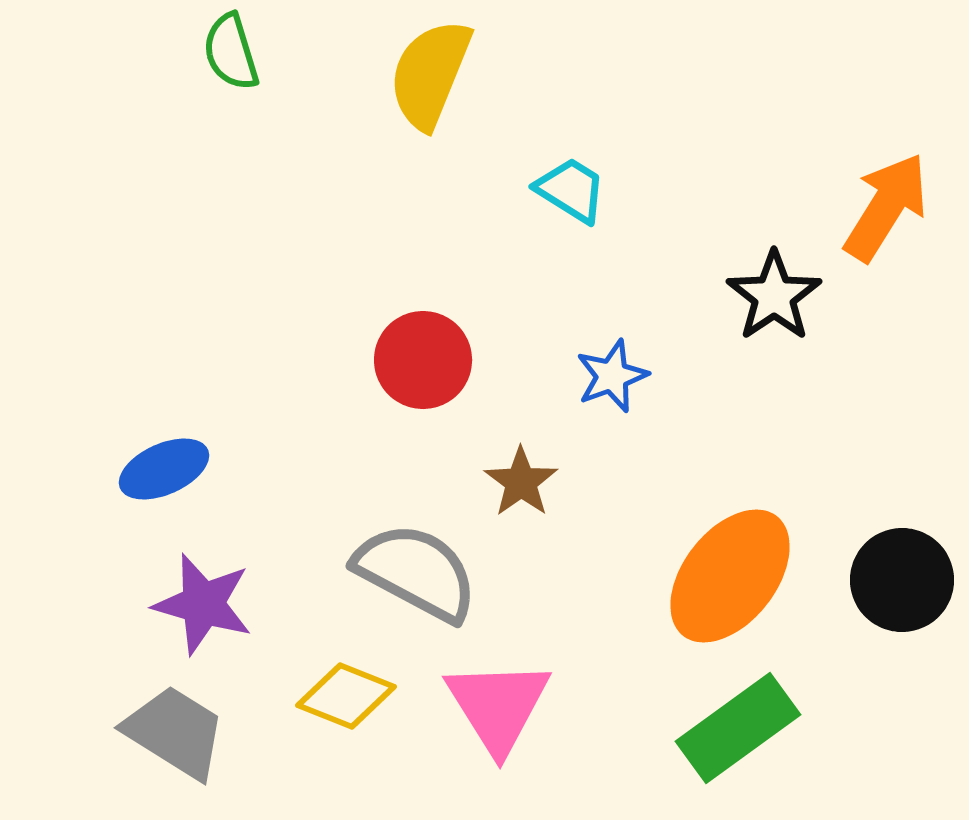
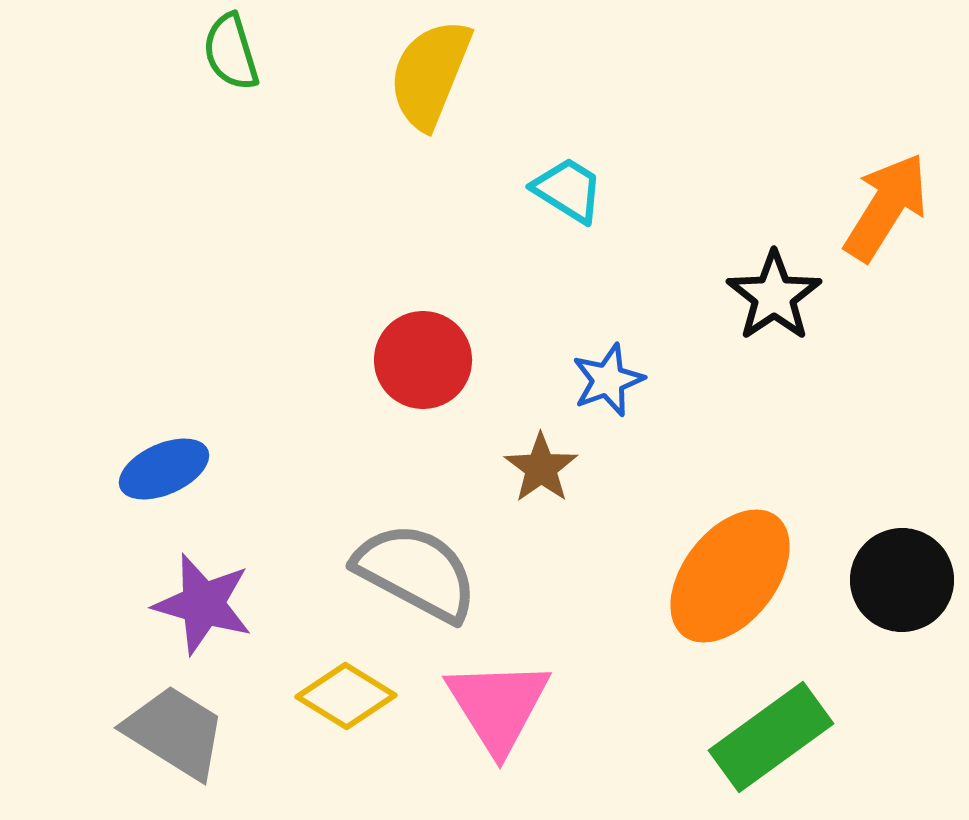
cyan trapezoid: moved 3 px left
blue star: moved 4 px left, 4 px down
brown star: moved 20 px right, 14 px up
yellow diamond: rotated 10 degrees clockwise
green rectangle: moved 33 px right, 9 px down
